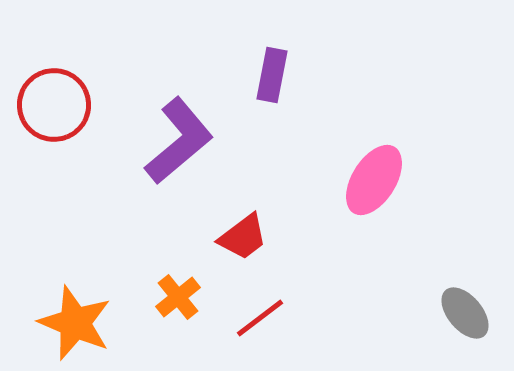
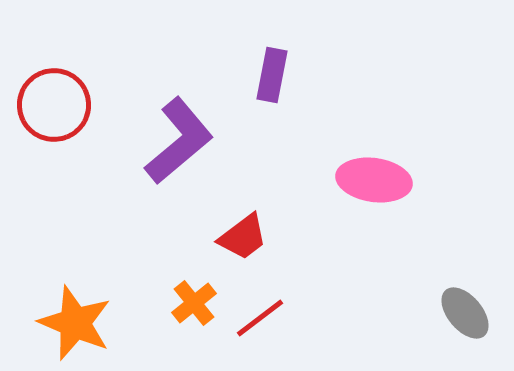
pink ellipse: rotated 66 degrees clockwise
orange cross: moved 16 px right, 6 px down
